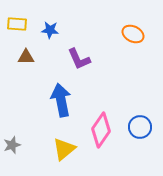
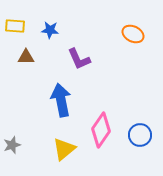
yellow rectangle: moved 2 px left, 2 px down
blue circle: moved 8 px down
